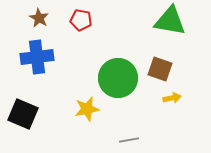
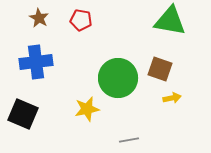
blue cross: moved 1 px left, 5 px down
